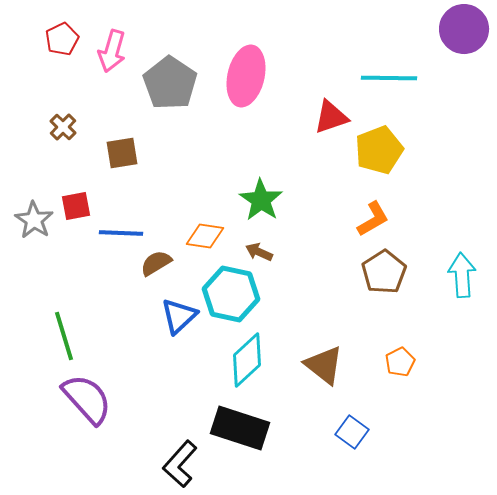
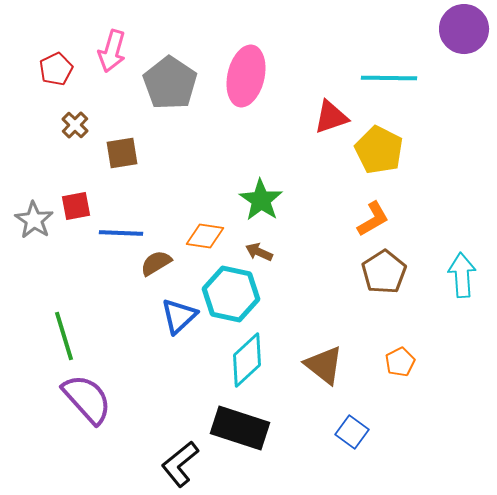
red pentagon: moved 6 px left, 30 px down
brown cross: moved 12 px right, 2 px up
yellow pentagon: rotated 24 degrees counterclockwise
black L-shape: rotated 9 degrees clockwise
